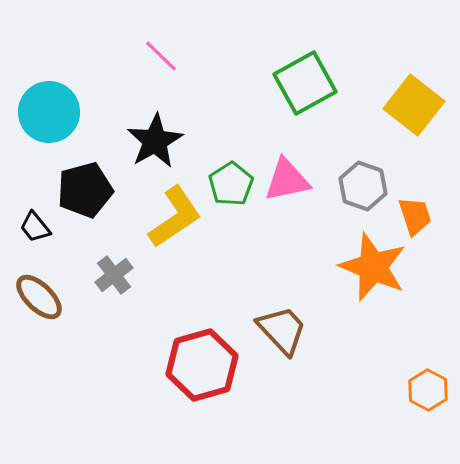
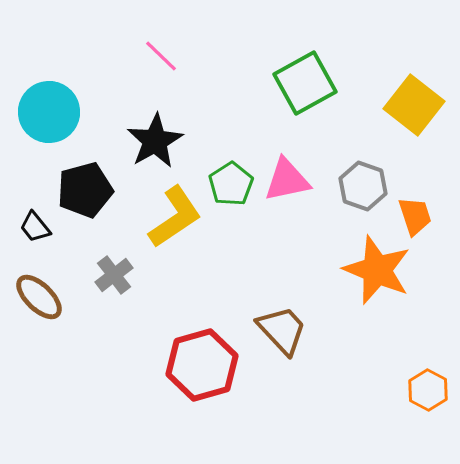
orange star: moved 4 px right, 3 px down
